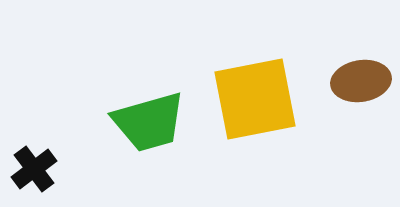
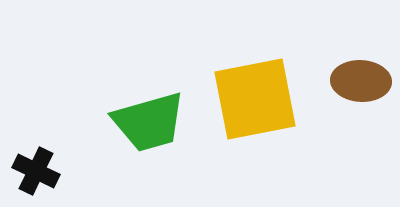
brown ellipse: rotated 12 degrees clockwise
black cross: moved 2 px right, 2 px down; rotated 27 degrees counterclockwise
